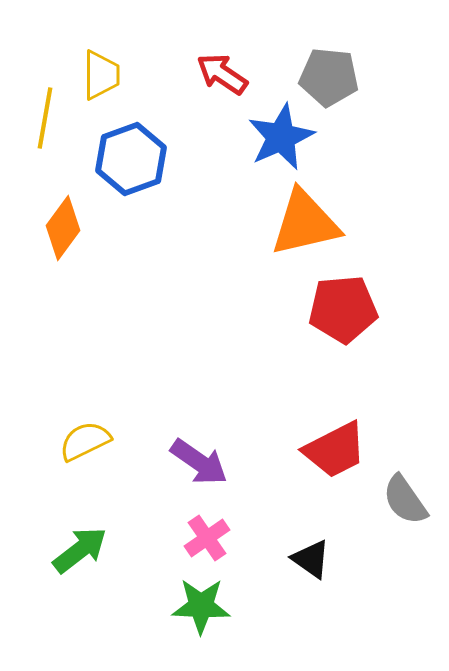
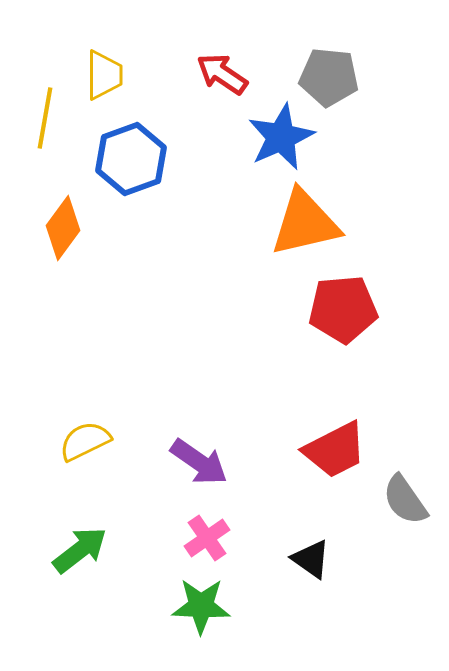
yellow trapezoid: moved 3 px right
